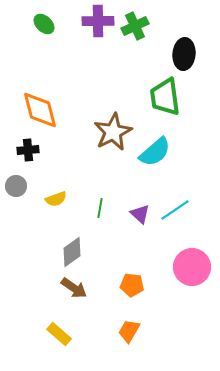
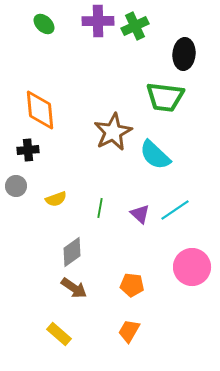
green trapezoid: rotated 75 degrees counterclockwise
orange diamond: rotated 9 degrees clockwise
cyan semicircle: moved 3 px down; rotated 84 degrees clockwise
